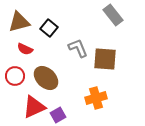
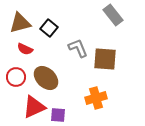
brown triangle: moved 1 px right, 1 px down
red circle: moved 1 px right, 1 px down
purple square: rotated 35 degrees clockwise
